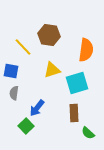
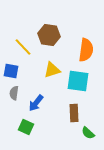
cyan square: moved 1 px right, 2 px up; rotated 25 degrees clockwise
blue arrow: moved 1 px left, 5 px up
green square: moved 1 px down; rotated 21 degrees counterclockwise
